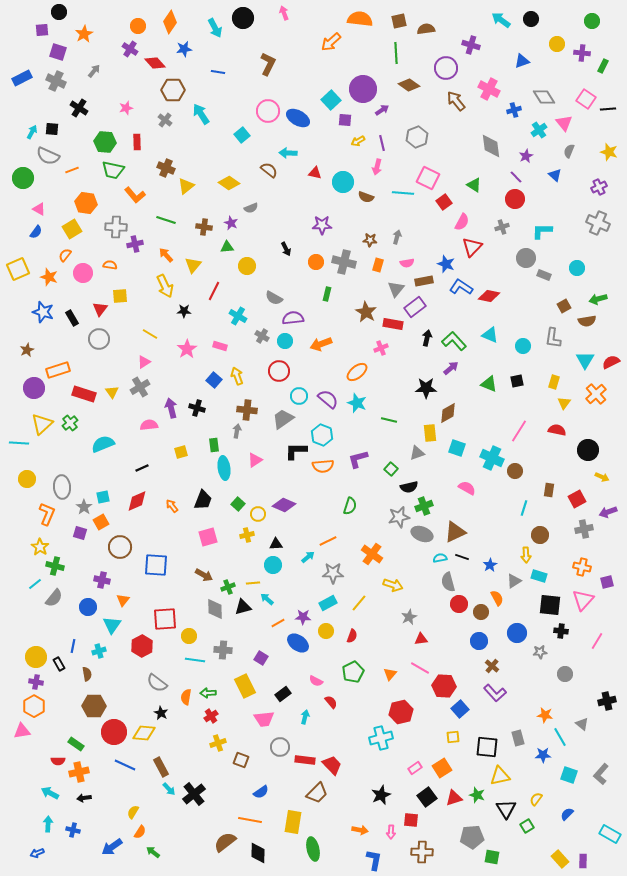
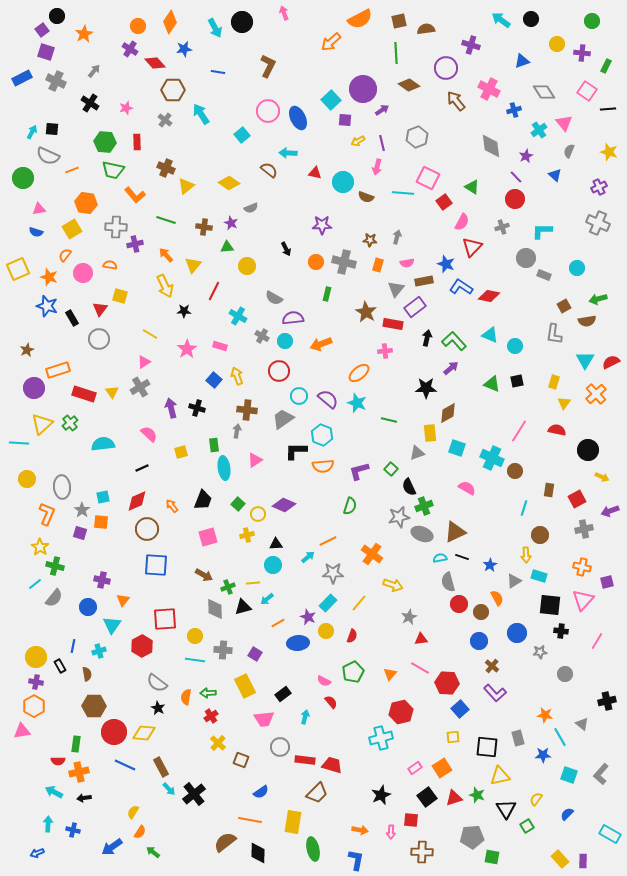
black circle at (59, 12): moved 2 px left, 4 px down
black circle at (243, 18): moved 1 px left, 4 px down
orange semicircle at (360, 19): rotated 145 degrees clockwise
purple square at (42, 30): rotated 32 degrees counterclockwise
purple square at (58, 52): moved 12 px left
brown L-shape at (268, 64): moved 2 px down
green rectangle at (603, 66): moved 3 px right
gray diamond at (544, 97): moved 5 px up
pink square at (586, 99): moved 1 px right, 8 px up
black cross at (79, 108): moved 11 px right, 5 px up
blue ellipse at (298, 118): rotated 35 degrees clockwise
green triangle at (474, 185): moved 2 px left, 2 px down
pink triangle at (39, 209): rotated 40 degrees counterclockwise
blue semicircle at (36, 232): rotated 72 degrees clockwise
yellow square at (120, 296): rotated 21 degrees clockwise
blue star at (43, 312): moved 4 px right, 6 px up
gray L-shape at (553, 338): moved 1 px right, 4 px up
cyan circle at (523, 346): moved 8 px left
pink cross at (381, 348): moved 4 px right, 3 px down; rotated 16 degrees clockwise
orange ellipse at (357, 372): moved 2 px right, 1 px down
green triangle at (489, 384): moved 3 px right
pink semicircle at (149, 425): moved 9 px down; rotated 48 degrees clockwise
cyan semicircle at (103, 444): rotated 15 degrees clockwise
purple L-shape at (358, 459): moved 1 px right, 12 px down
black semicircle at (409, 487): rotated 78 degrees clockwise
gray star at (84, 507): moved 2 px left, 3 px down
purple arrow at (608, 512): moved 2 px right, 1 px up
orange square at (101, 522): rotated 35 degrees clockwise
brown circle at (120, 547): moved 27 px right, 18 px up
cyan arrow at (267, 599): rotated 80 degrees counterclockwise
cyan rectangle at (328, 603): rotated 18 degrees counterclockwise
purple star at (303, 617): moved 5 px right; rotated 21 degrees clockwise
yellow circle at (189, 636): moved 6 px right
blue ellipse at (298, 643): rotated 40 degrees counterclockwise
purple square at (261, 658): moved 6 px left, 4 px up
black rectangle at (59, 664): moved 1 px right, 2 px down
pink semicircle at (316, 681): moved 8 px right
red hexagon at (444, 686): moved 3 px right, 3 px up
black star at (161, 713): moved 3 px left, 5 px up
yellow cross at (218, 743): rotated 28 degrees counterclockwise
green rectangle at (76, 744): rotated 63 degrees clockwise
red trapezoid at (332, 765): rotated 30 degrees counterclockwise
cyan arrow at (50, 793): moved 4 px right, 1 px up
blue L-shape at (374, 860): moved 18 px left
